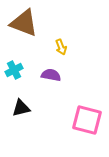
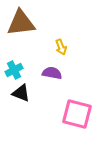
brown triangle: moved 3 px left; rotated 28 degrees counterclockwise
purple semicircle: moved 1 px right, 2 px up
black triangle: moved 15 px up; rotated 36 degrees clockwise
pink square: moved 10 px left, 6 px up
